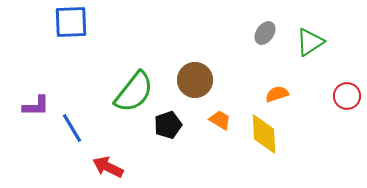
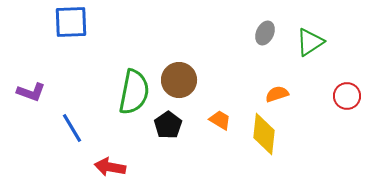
gray ellipse: rotated 10 degrees counterclockwise
brown circle: moved 16 px left
green semicircle: rotated 27 degrees counterclockwise
purple L-shape: moved 5 px left, 14 px up; rotated 20 degrees clockwise
black pentagon: rotated 16 degrees counterclockwise
yellow diamond: rotated 9 degrees clockwise
red arrow: moved 2 px right; rotated 16 degrees counterclockwise
